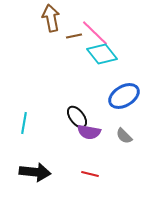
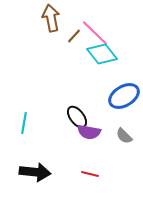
brown line: rotated 35 degrees counterclockwise
